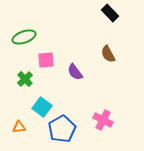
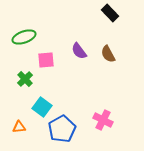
purple semicircle: moved 4 px right, 21 px up
